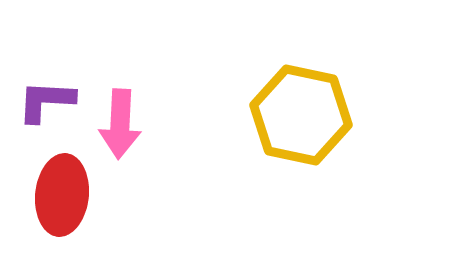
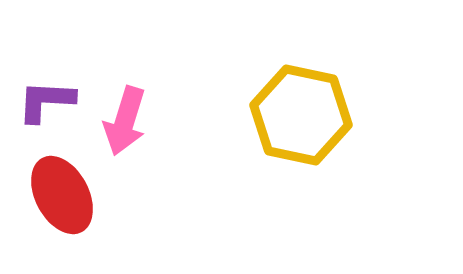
pink arrow: moved 5 px right, 3 px up; rotated 14 degrees clockwise
red ellipse: rotated 34 degrees counterclockwise
